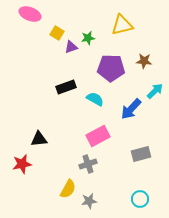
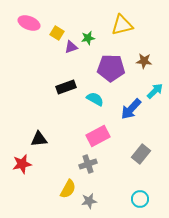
pink ellipse: moved 1 px left, 9 px down
gray rectangle: rotated 36 degrees counterclockwise
